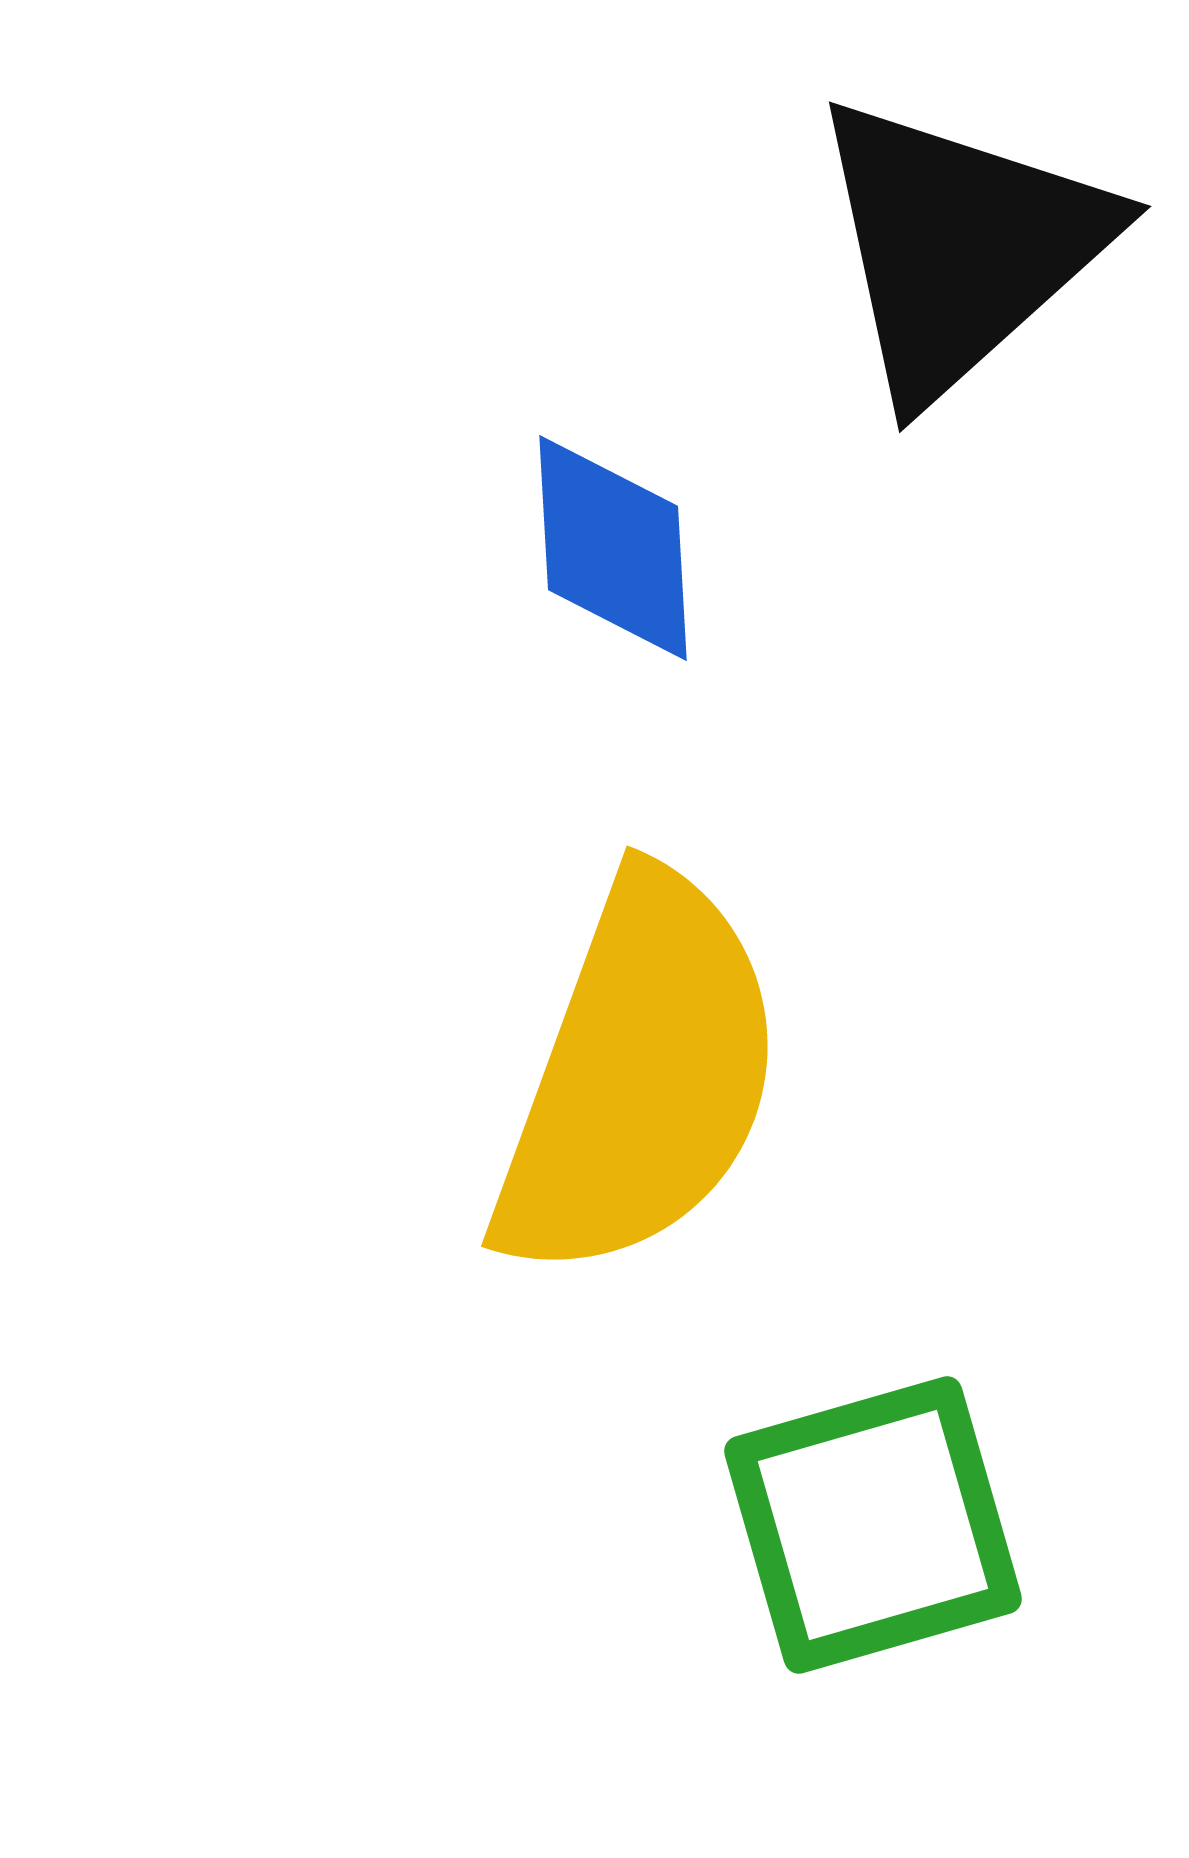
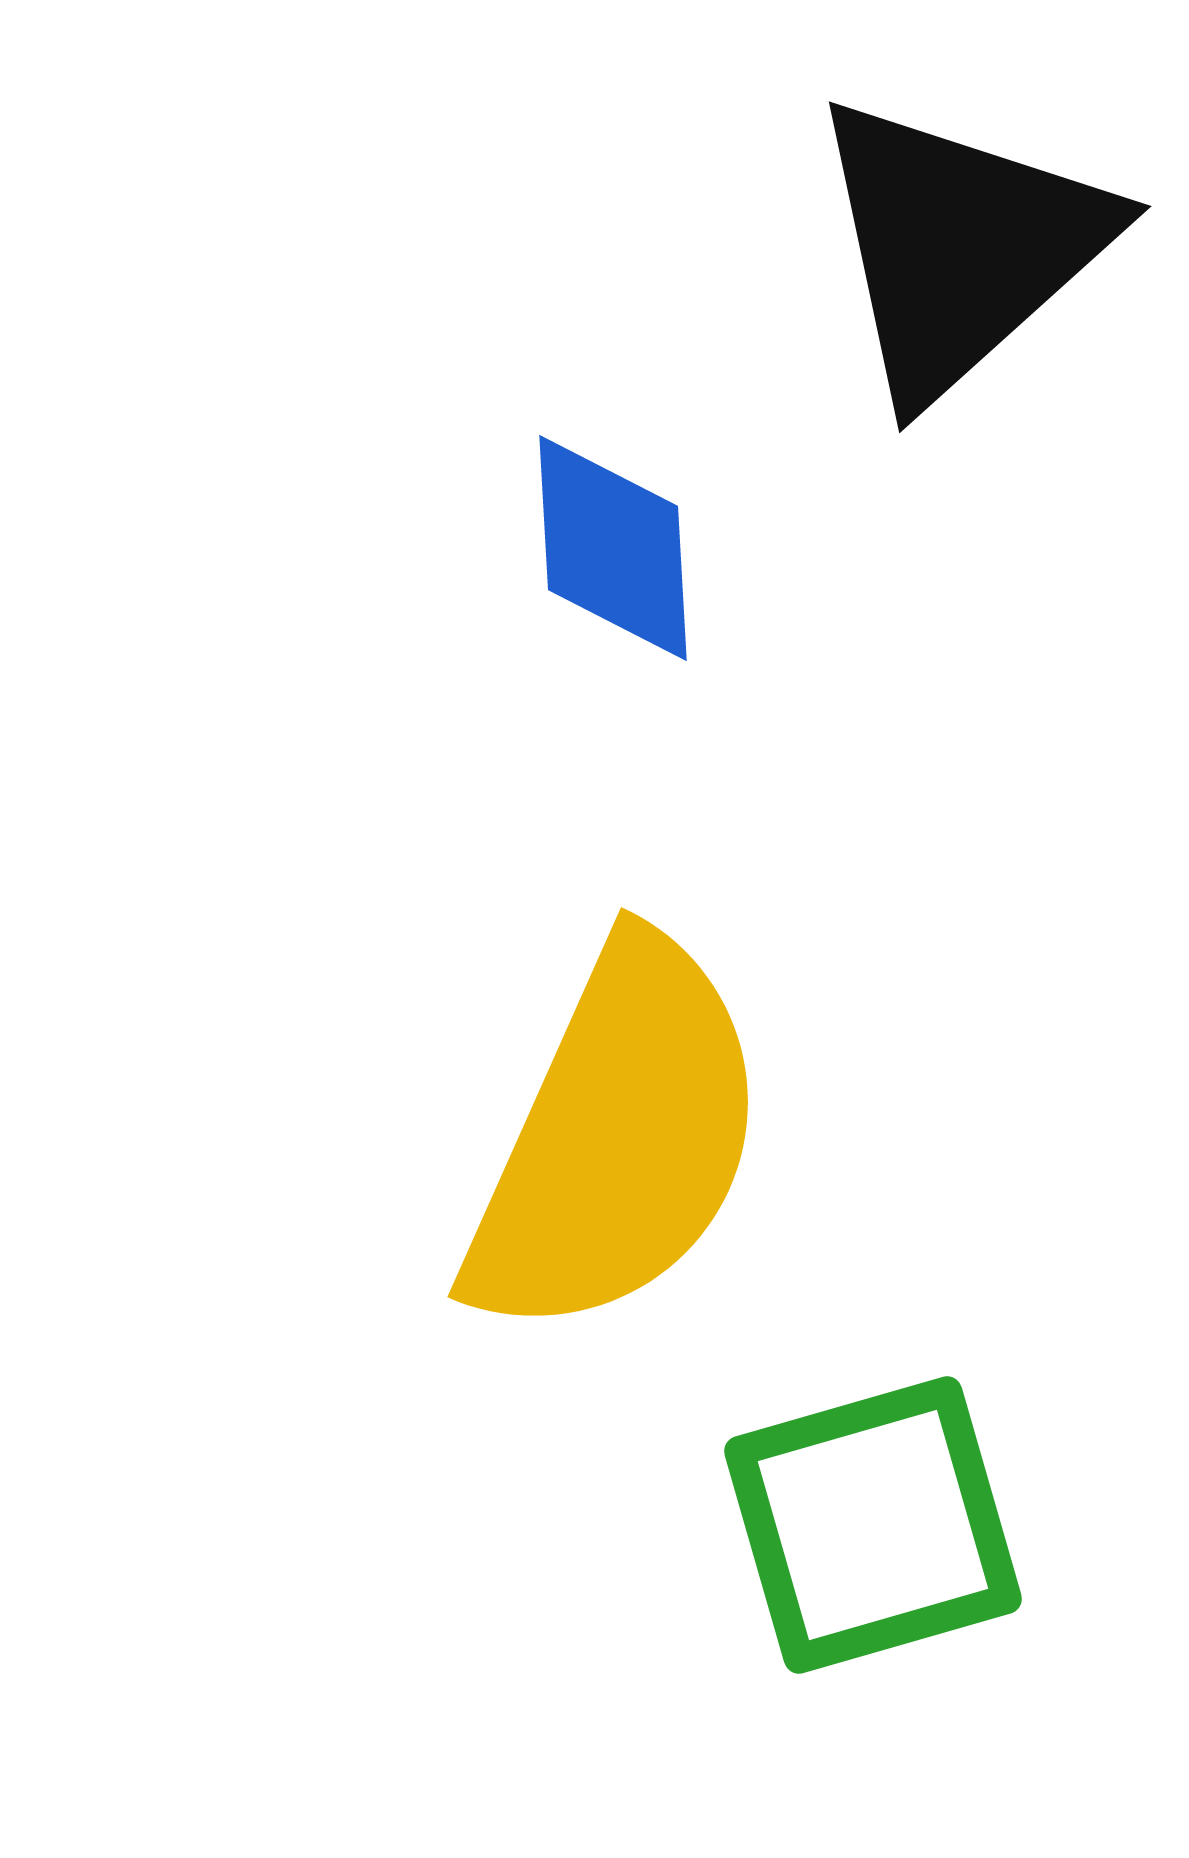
yellow semicircle: moved 22 px left, 62 px down; rotated 4 degrees clockwise
